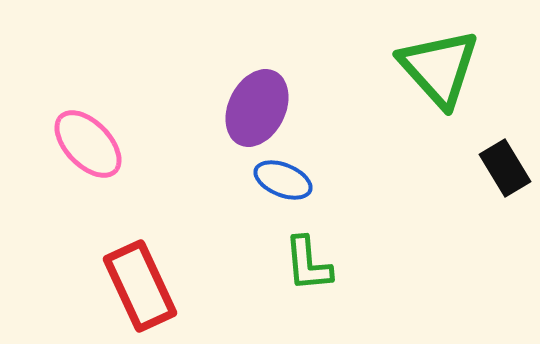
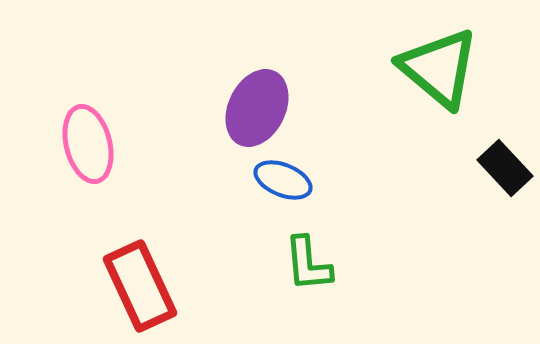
green triangle: rotated 8 degrees counterclockwise
pink ellipse: rotated 30 degrees clockwise
black rectangle: rotated 12 degrees counterclockwise
